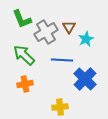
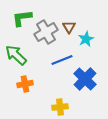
green L-shape: moved 1 px up; rotated 105 degrees clockwise
green arrow: moved 8 px left
blue line: rotated 25 degrees counterclockwise
